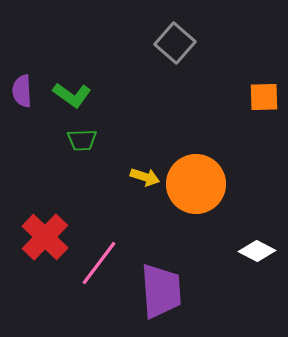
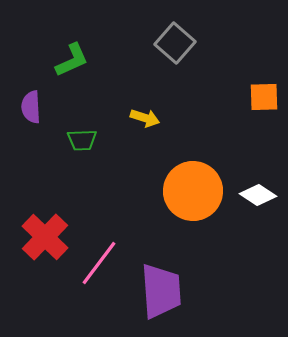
purple semicircle: moved 9 px right, 16 px down
green L-shape: moved 35 px up; rotated 60 degrees counterclockwise
yellow arrow: moved 59 px up
orange circle: moved 3 px left, 7 px down
white diamond: moved 1 px right, 56 px up; rotated 6 degrees clockwise
